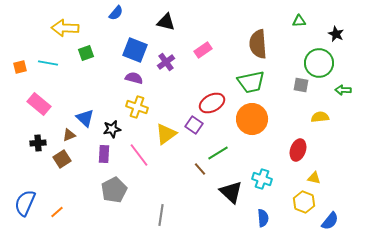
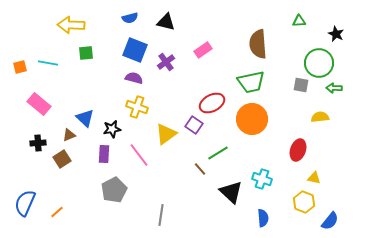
blue semicircle at (116, 13): moved 14 px right, 5 px down; rotated 35 degrees clockwise
yellow arrow at (65, 28): moved 6 px right, 3 px up
green square at (86, 53): rotated 14 degrees clockwise
green arrow at (343, 90): moved 9 px left, 2 px up
